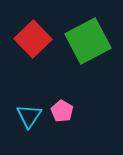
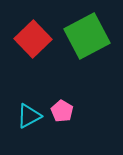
green square: moved 1 px left, 5 px up
cyan triangle: rotated 28 degrees clockwise
